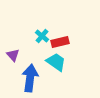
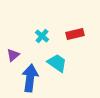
red rectangle: moved 15 px right, 8 px up
purple triangle: rotated 32 degrees clockwise
cyan trapezoid: moved 1 px right, 1 px down
